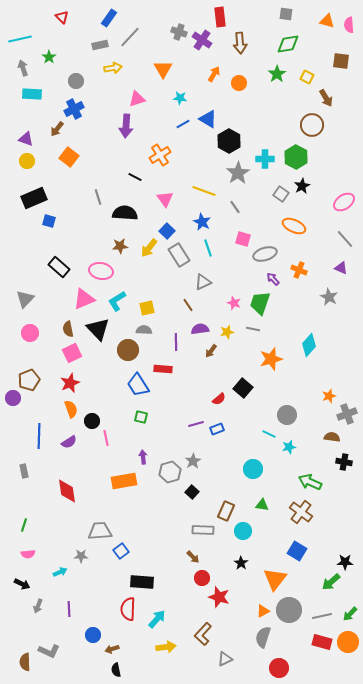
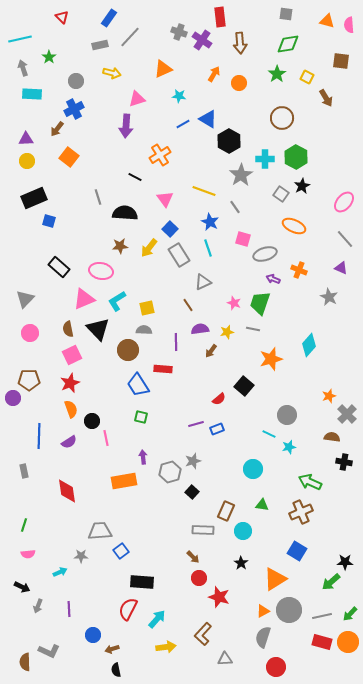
yellow arrow at (113, 68): moved 1 px left, 5 px down; rotated 24 degrees clockwise
orange triangle at (163, 69): rotated 36 degrees clockwise
cyan star at (180, 98): moved 1 px left, 2 px up
brown circle at (312, 125): moved 30 px left, 7 px up
purple triangle at (26, 139): rotated 21 degrees counterclockwise
gray star at (238, 173): moved 3 px right, 2 px down
pink ellipse at (344, 202): rotated 15 degrees counterclockwise
blue star at (202, 222): moved 8 px right
blue square at (167, 231): moved 3 px right, 2 px up
purple arrow at (273, 279): rotated 24 degrees counterclockwise
pink square at (72, 353): moved 2 px down
brown pentagon at (29, 380): rotated 20 degrees clockwise
black square at (243, 388): moved 1 px right, 2 px up
gray cross at (347, 414): rotated 24 degrees counterclockwise
gray star at (193, 461): rotated 14 degrees clockwise
brown cross at (301, 512): rotated 30 degrees clockwise
red circle at (202, 578): moved 3 px left
orange triangle at (275, 579): rotated 20 degrees clockwise
black arrow at (22, 584): moved 3 px down
red semicircle at (128, 609): rotated 25 degrees clockwise
gray triangle at (225, 659): rotated 21 degrees clockwise
red circle at (279, 668): moved 3 px left, 1 px up
